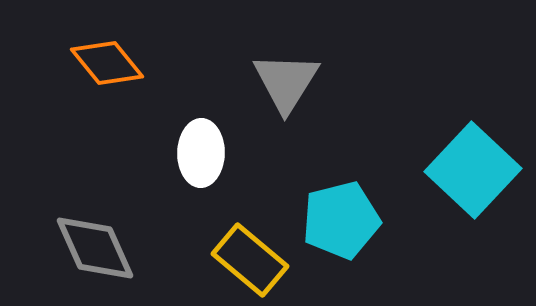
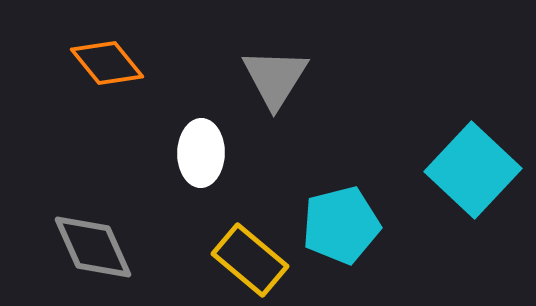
gray triangle: moved 11 px left, 4 px up
cyan pentagon: moved 5 px down
gray diamond: moved 2 px left, 1 px up
